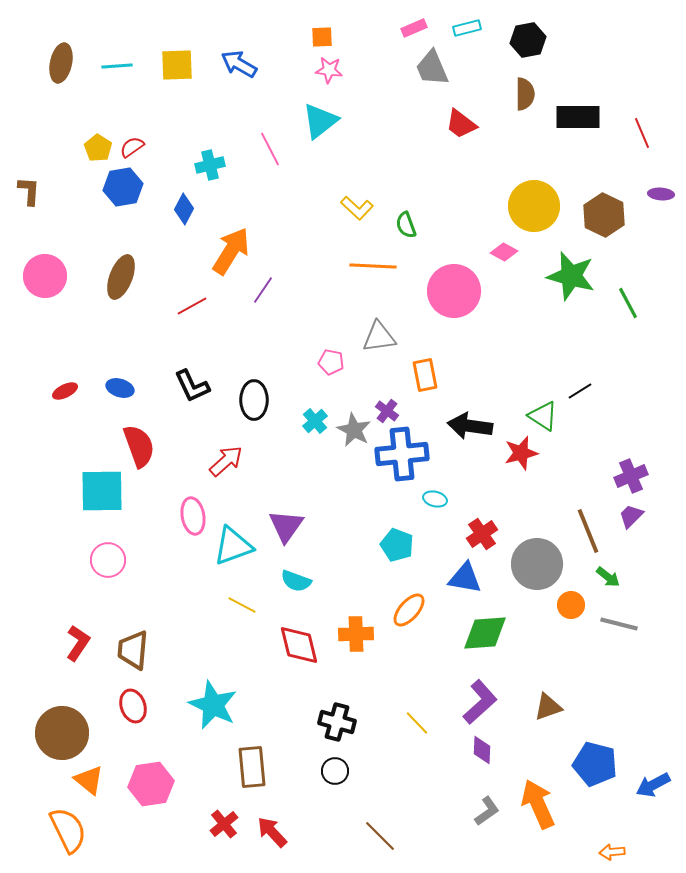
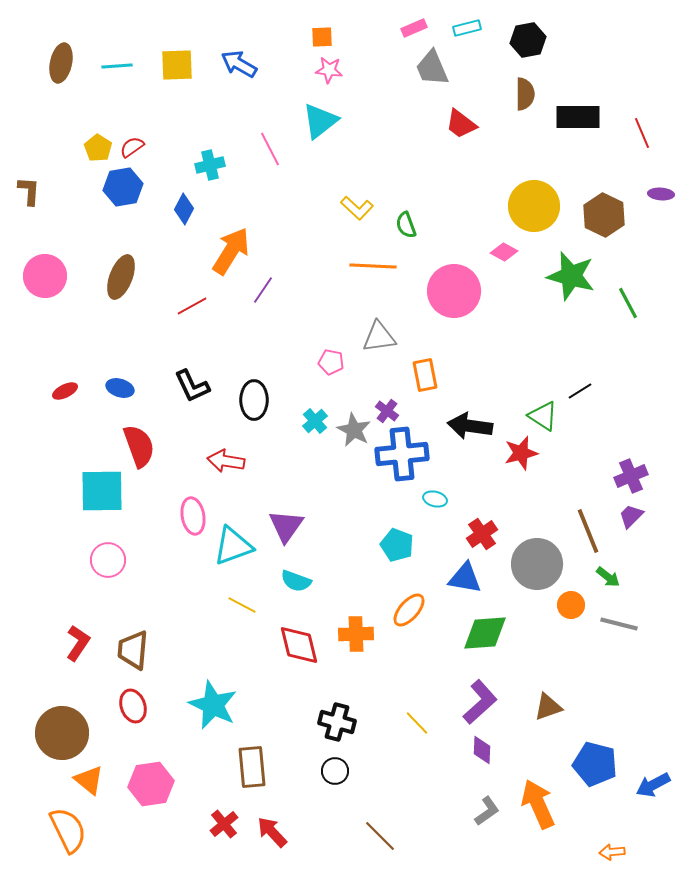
red arrow at (226, 461): rotated 129 degrees counterclockwise
